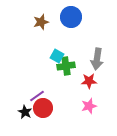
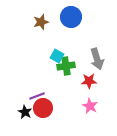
gray arrow: rotated 25 degrees counterclockwise
purple line: rotated 14 degrees clockwise
pink star: moved 1 px right; rotated 28 degrees counterclockwise
